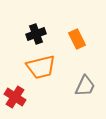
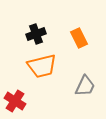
orange rectangle: moved 2 px right, 1 px up
orange trapezoid: moved 1 px right, 1 px up
red cross: moved 4 px down
